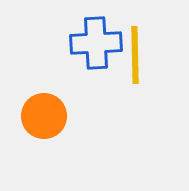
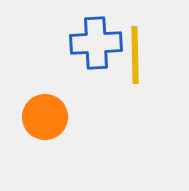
orange circle: moved 1 px right, 1 px down
